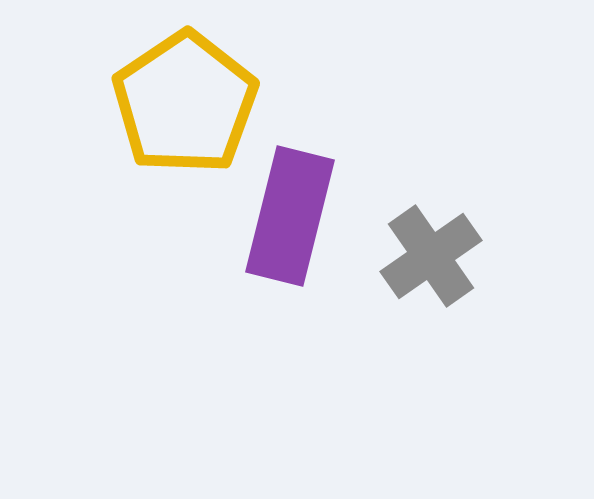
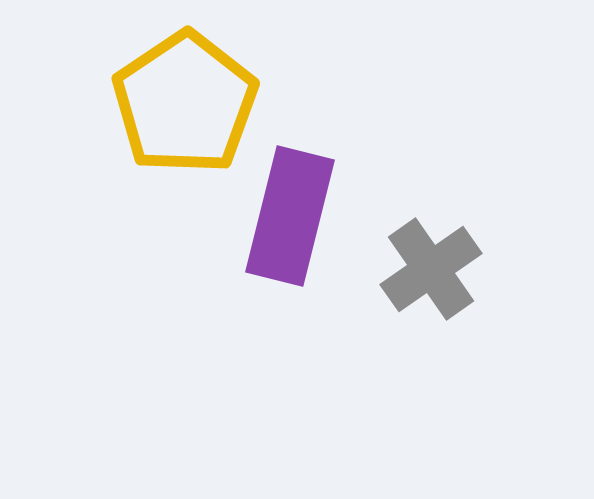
gray cross: moved 13 px down
